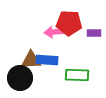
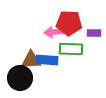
green rectangle: moved 6 px left, 26 px up
